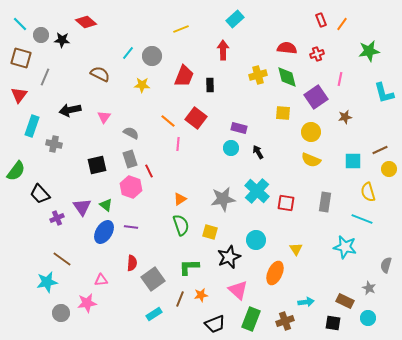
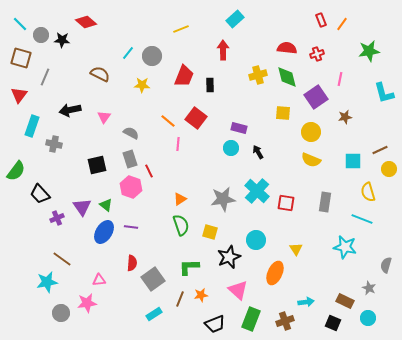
pink triangle at (101, 280): moved 2 px left
black square at (333, 323): rotated 14 degrees clockwise
